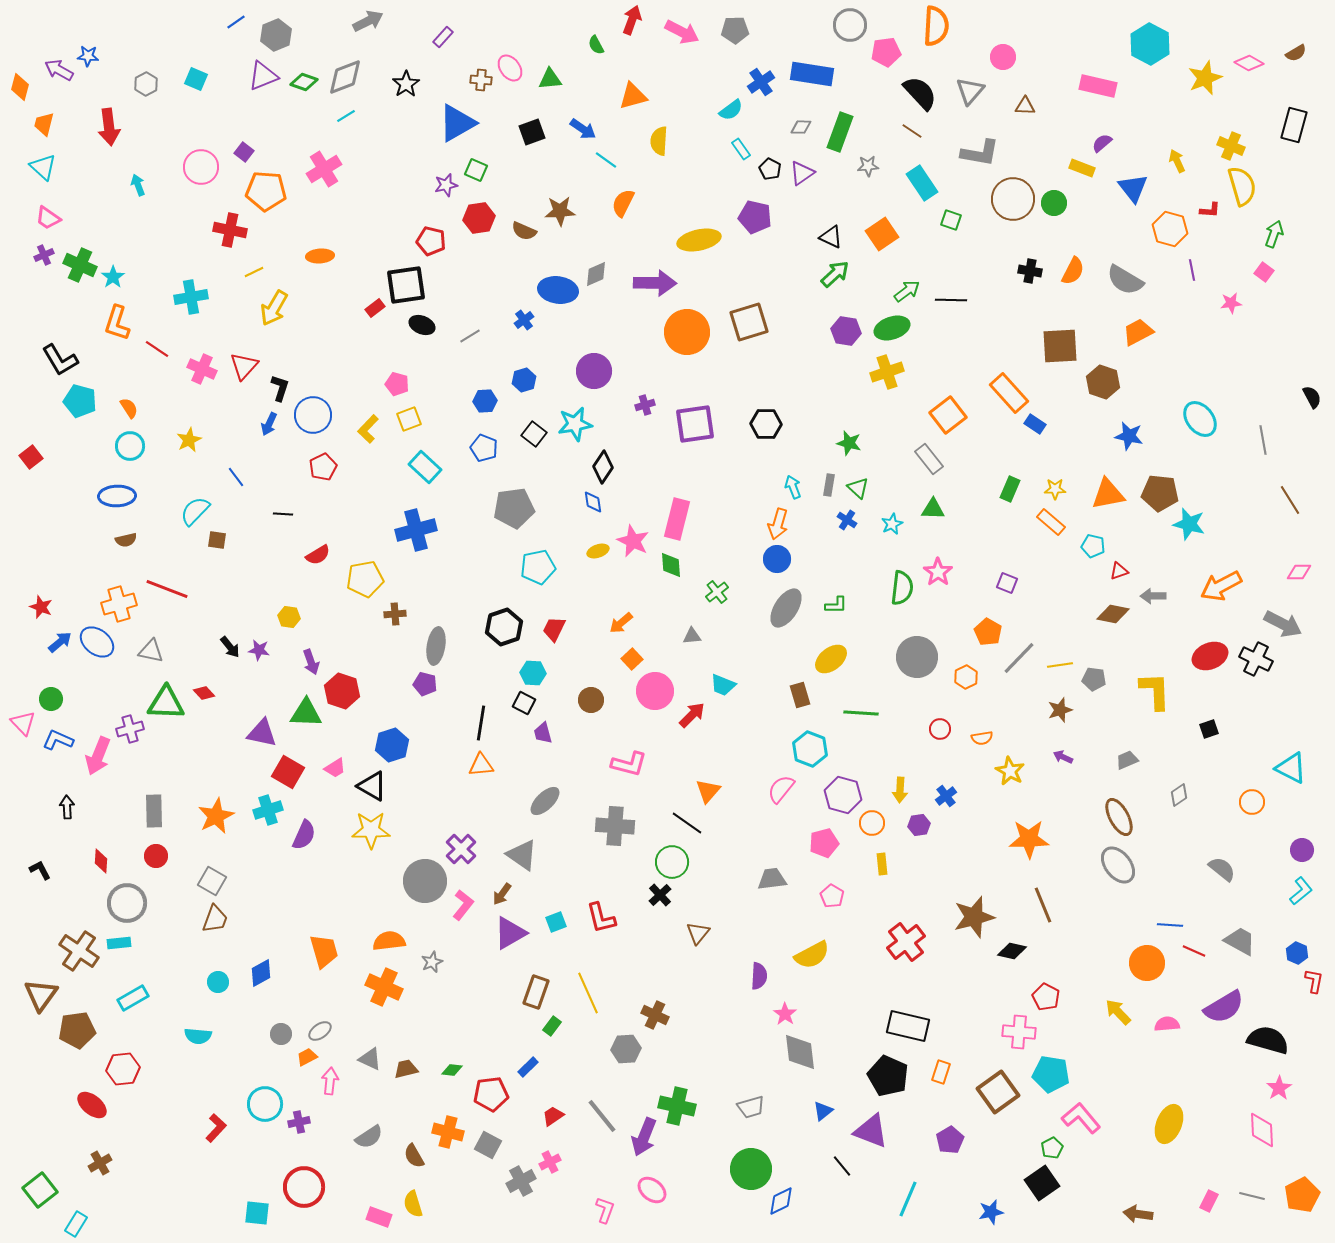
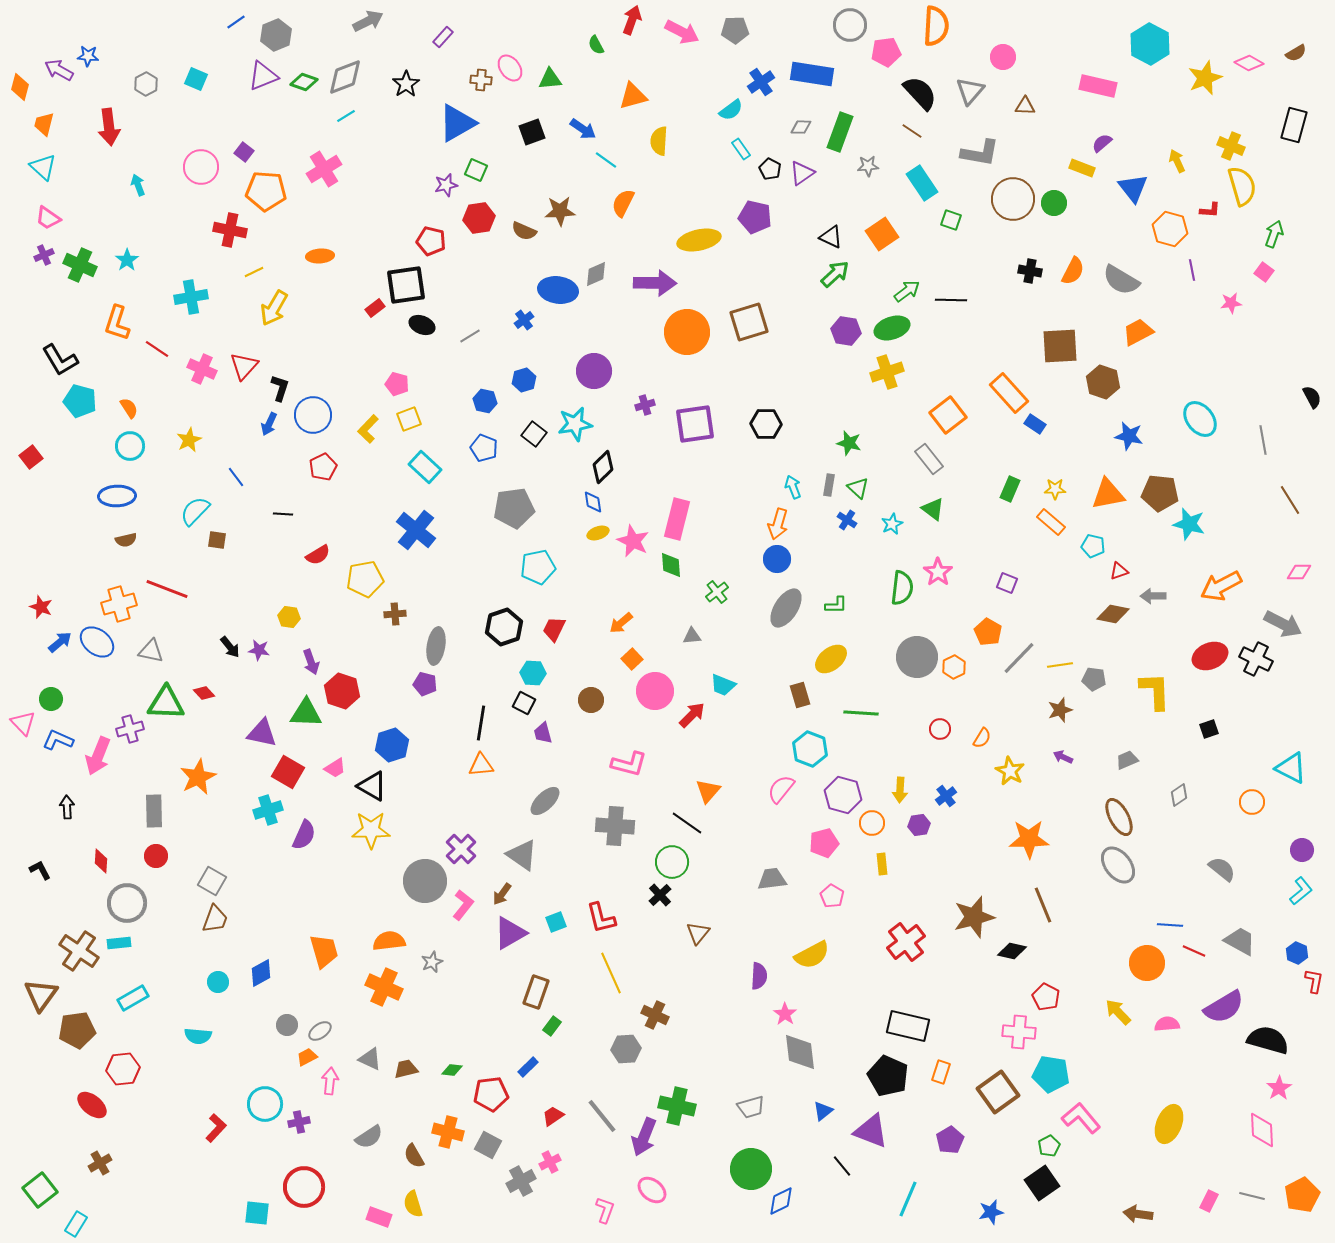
cyan star at (113, 277): moved 14 px right, 17 px up
gray semicircle at (1125, 280): moved 4 px left
blue hexagon at (485, 401): rotated 15 degrees clockwise
black diamond at (603, 467): rotated 12 degrees clockwise
green triangle at (933, 509): rotated 35 degrees clockwise
blue cross at (416, 530): rotated 36 degrees counterclockwise
yellow ellipse at (598, 551): moved 18 px up
orange hexagon at (966, 677): moved 12 px left, 10 px up
orange semicircle at (982, 738): rotated 50 degrees counterclockwise
orange star at (216, 816): moved 18 px left, 39 px up
yellow line at (588, 993): moved 23 px right, 20 px up
gray circle at (281, 1034): moved 6 px right, 9 px up
green pentagon at (1052, 1148): moved 3 px left, 2 px up
